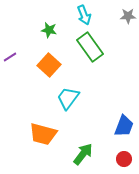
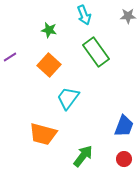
green rectangle: moved 6 px right, 5 px down
green arrow: moved 2 px down
